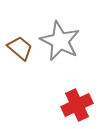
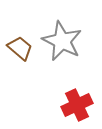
gray star: moved 2 px right
